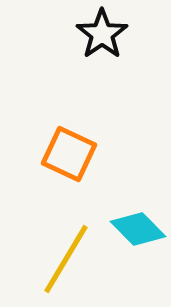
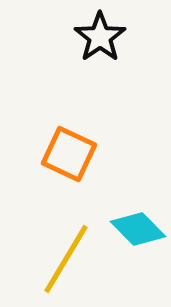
black star: moved 2 px left, 3 px down
